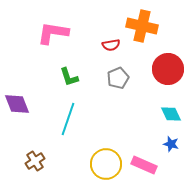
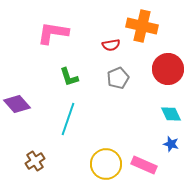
purple diamond: rotated 20 degrees counterclockwise
